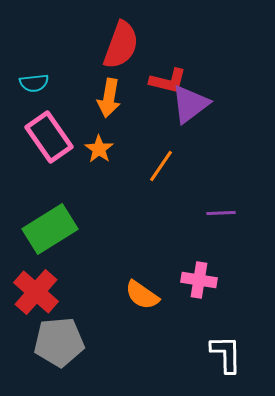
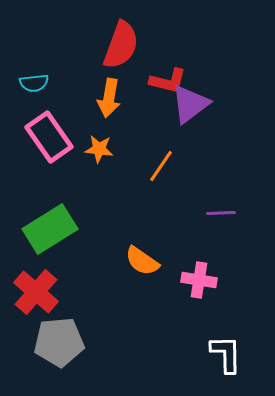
orange star: rotated 28 degrees counterclockwise
orange semicircle: moved 34 px up
